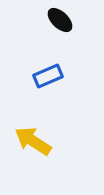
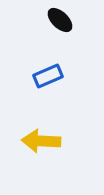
yellow arrow: moved 8 px right; rotated 30 degrees counterclockwise
